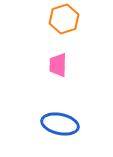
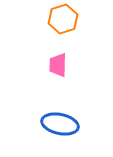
orange hexagon: moved 1 px left
